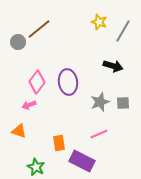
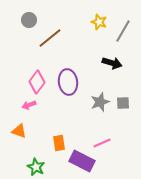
brown line: moved 11 px right, 9 px down
gray circle: moved 11 px right, 22 px up
black arrow: moved 1 px left, 3 px up
pink line: moved 3 px right, 9 px down
